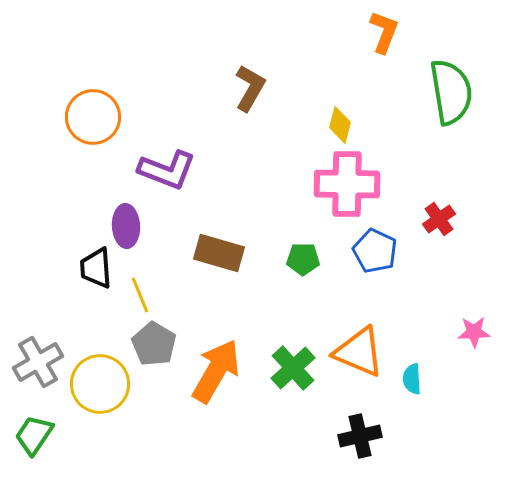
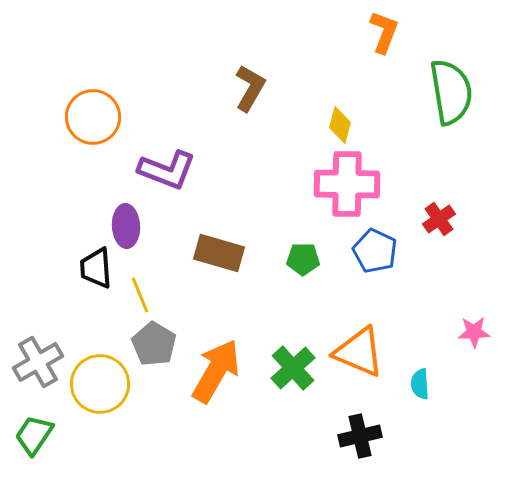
cyan semicircle: moved 8 px right, 5 px down
